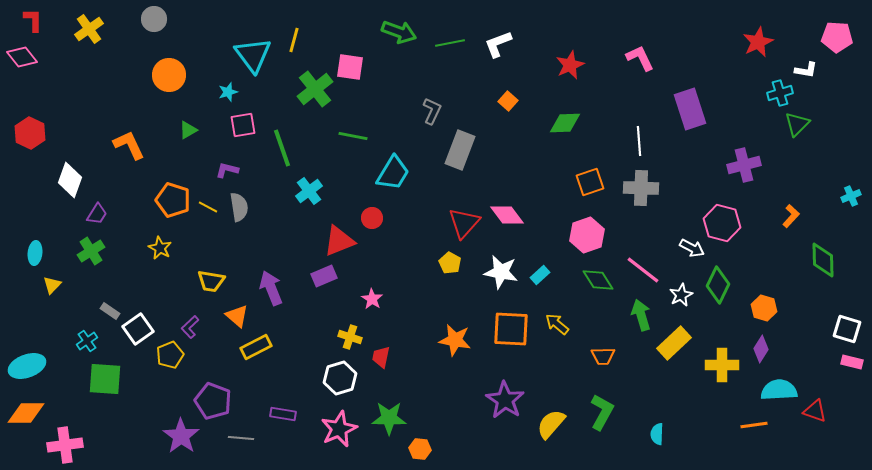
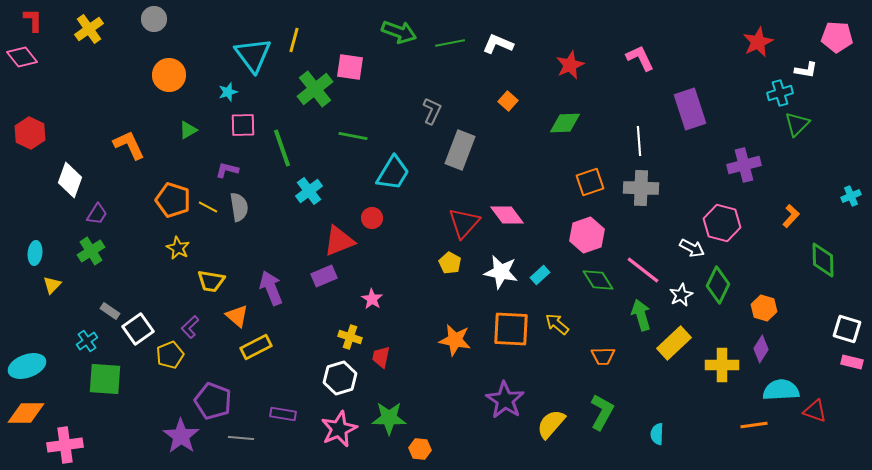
white L-shape at (498, 44): rotated 44 degrees clockwise
pink square at (243, 125): rotated 8 degrees clockwise
yellow star at (160, 248): moved 18 px right
cyan semicircle at (779, 390): moved 2 px right
